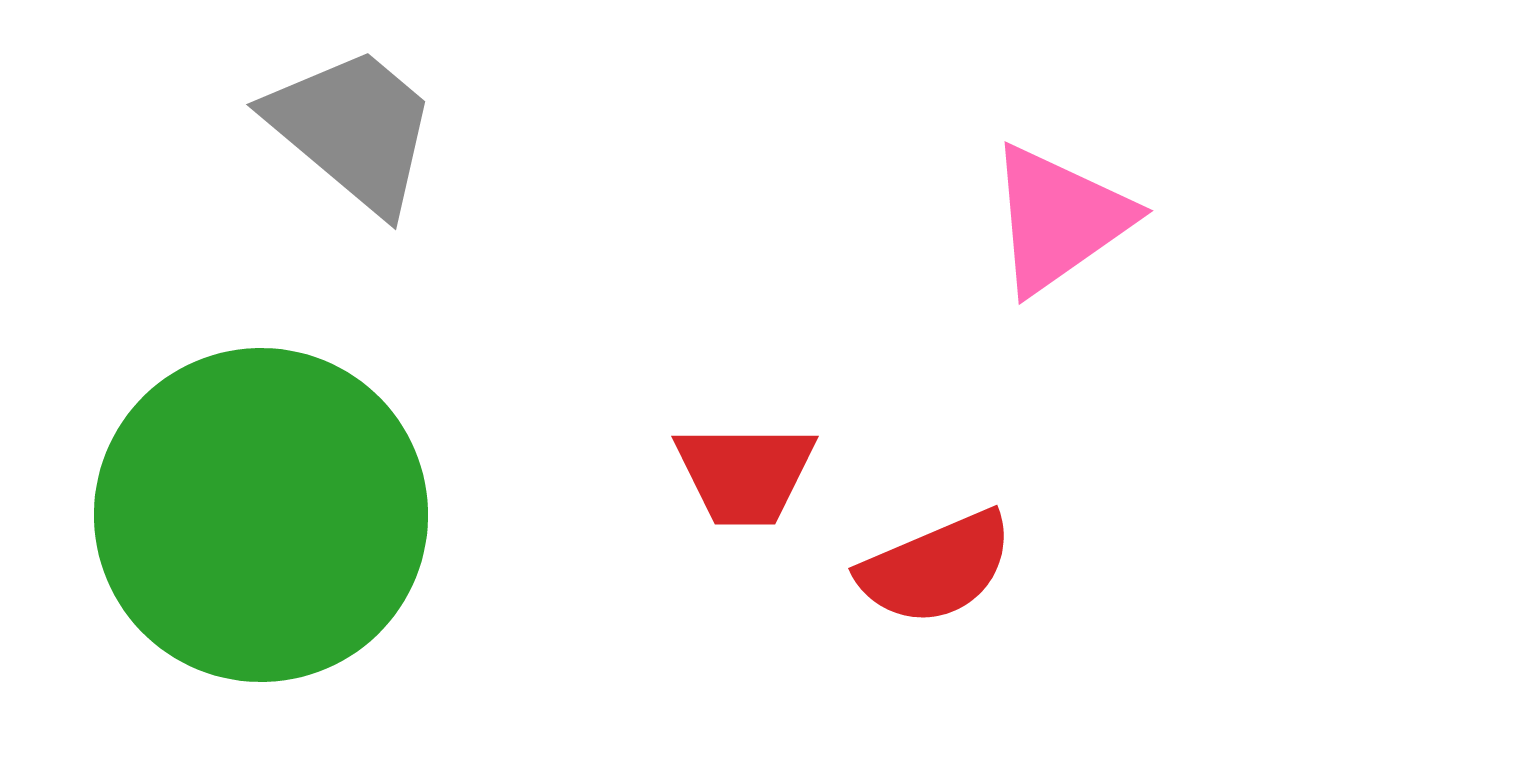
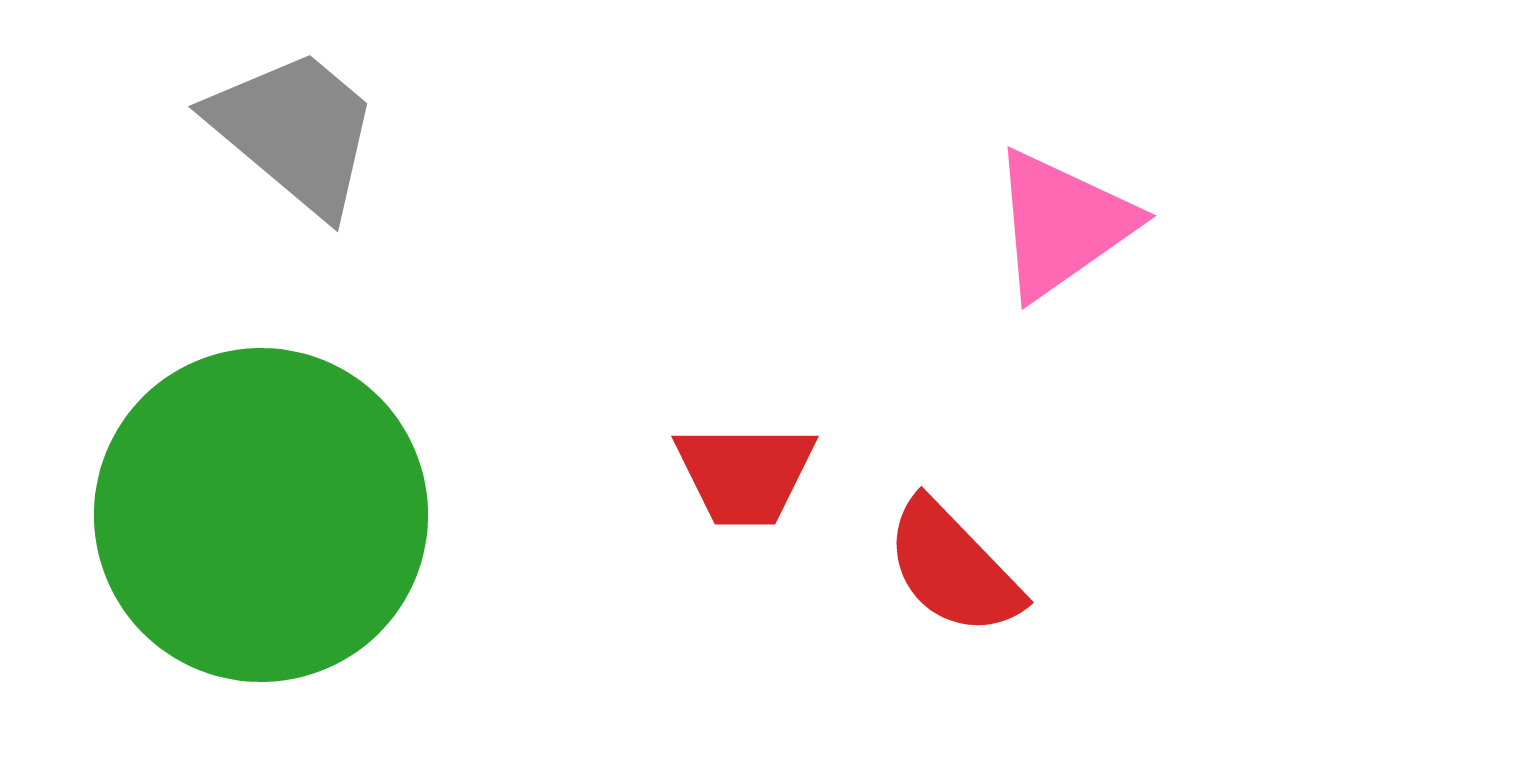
gray trapezoid: moved 58 px left, 2 px down
pink triangle: moved 3 px right, 5 px down
red semicircle: moved 17 px right; rotated 69 degrees clockwise
